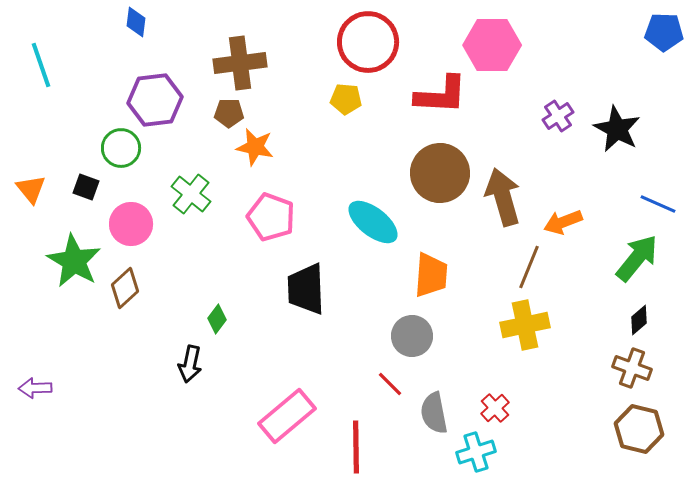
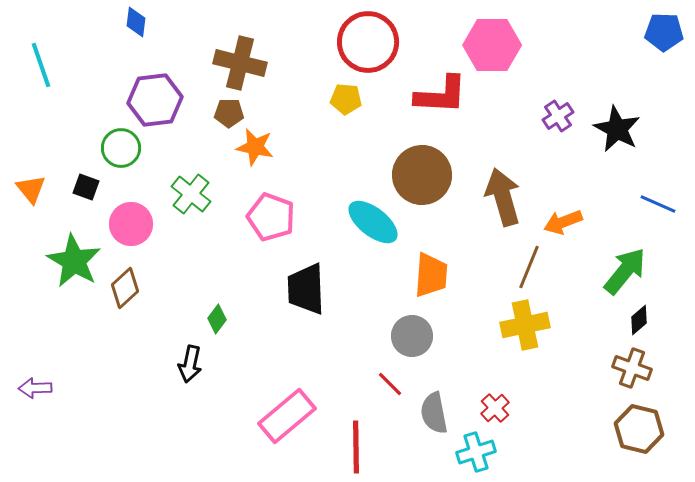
brown cross at (240, 63): rotated 21 degrees clockwise
brown circle at (440, 173): moved 18 px left, 2 px down
green arrow at (637, 258): moved 12 px left, 13 px down
